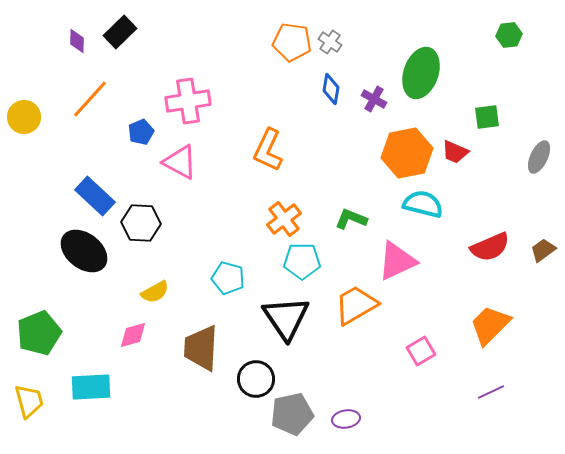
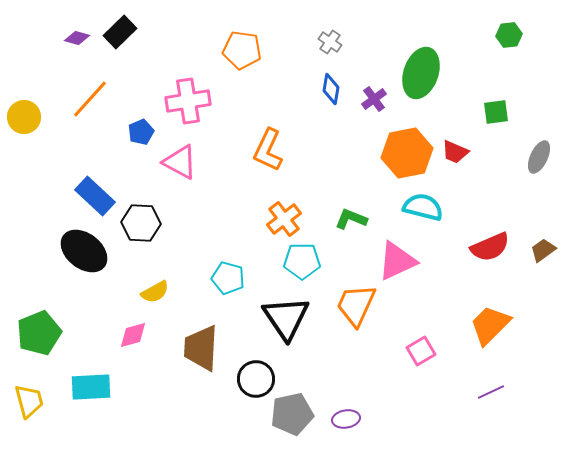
purple diamond at (77, 41): moved 3 px up; rotated 75 degrees counterclockwise
orange pentagon at (292, 42): moved 50 px left, 8 px down
purple cross at (374, 99): rotated 25 degrees clockwise
green square at (487, 117): moved 9 px right, 5 px up
cyan semicircle at (423, 204): moved 3 px down
orange trapezoid at (356, 305): rotated 36 degrees counterclockwise
